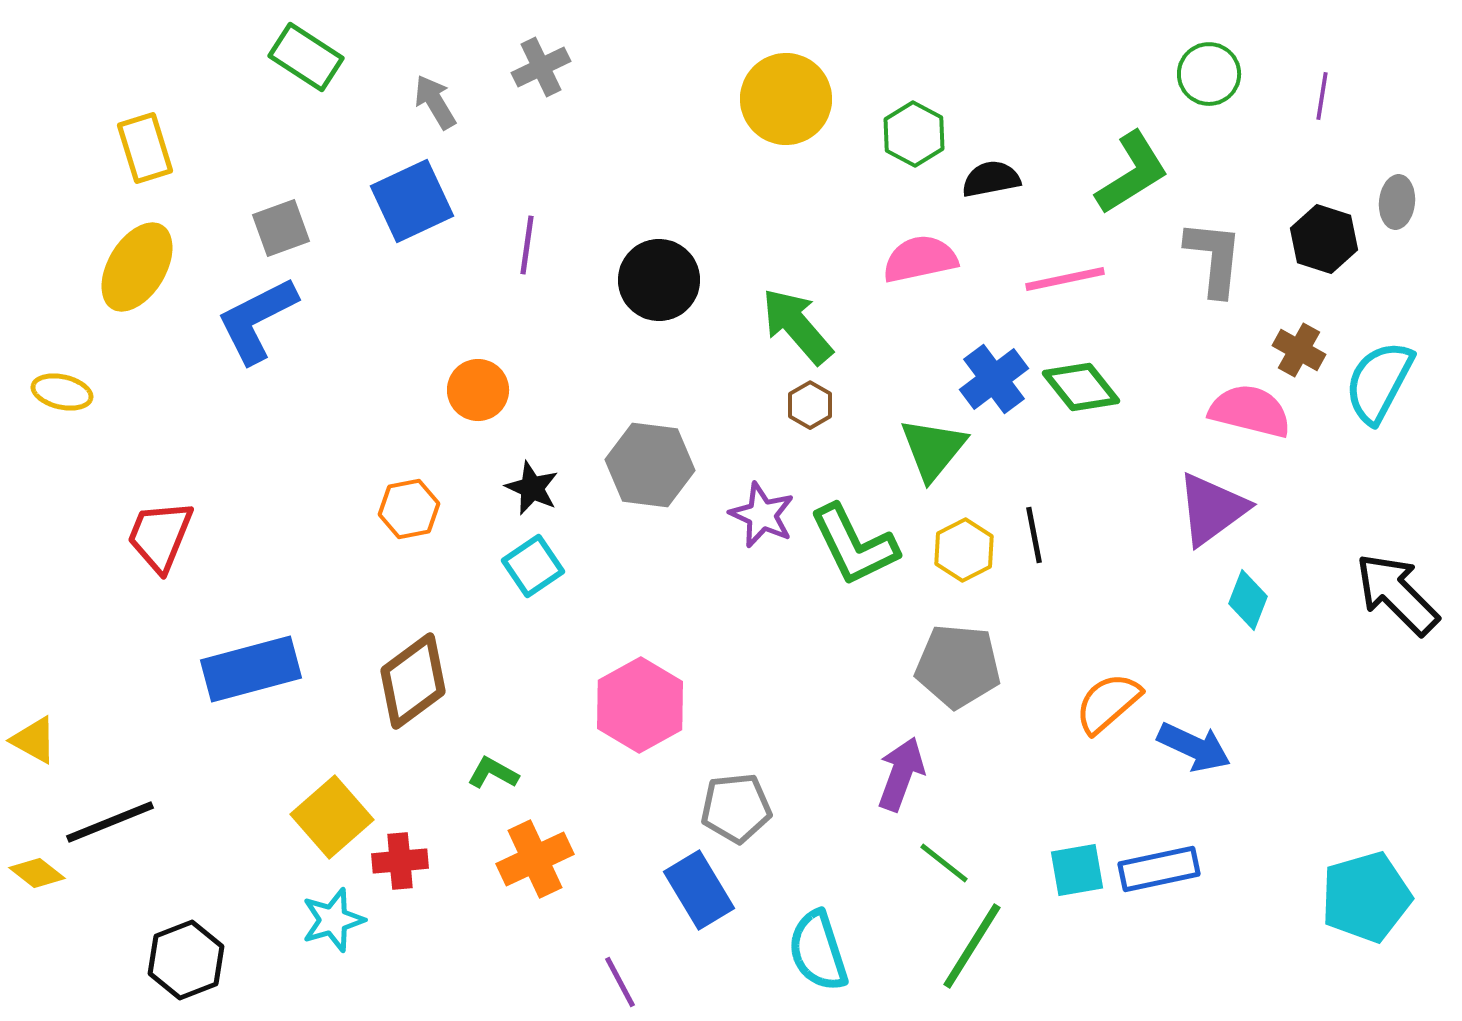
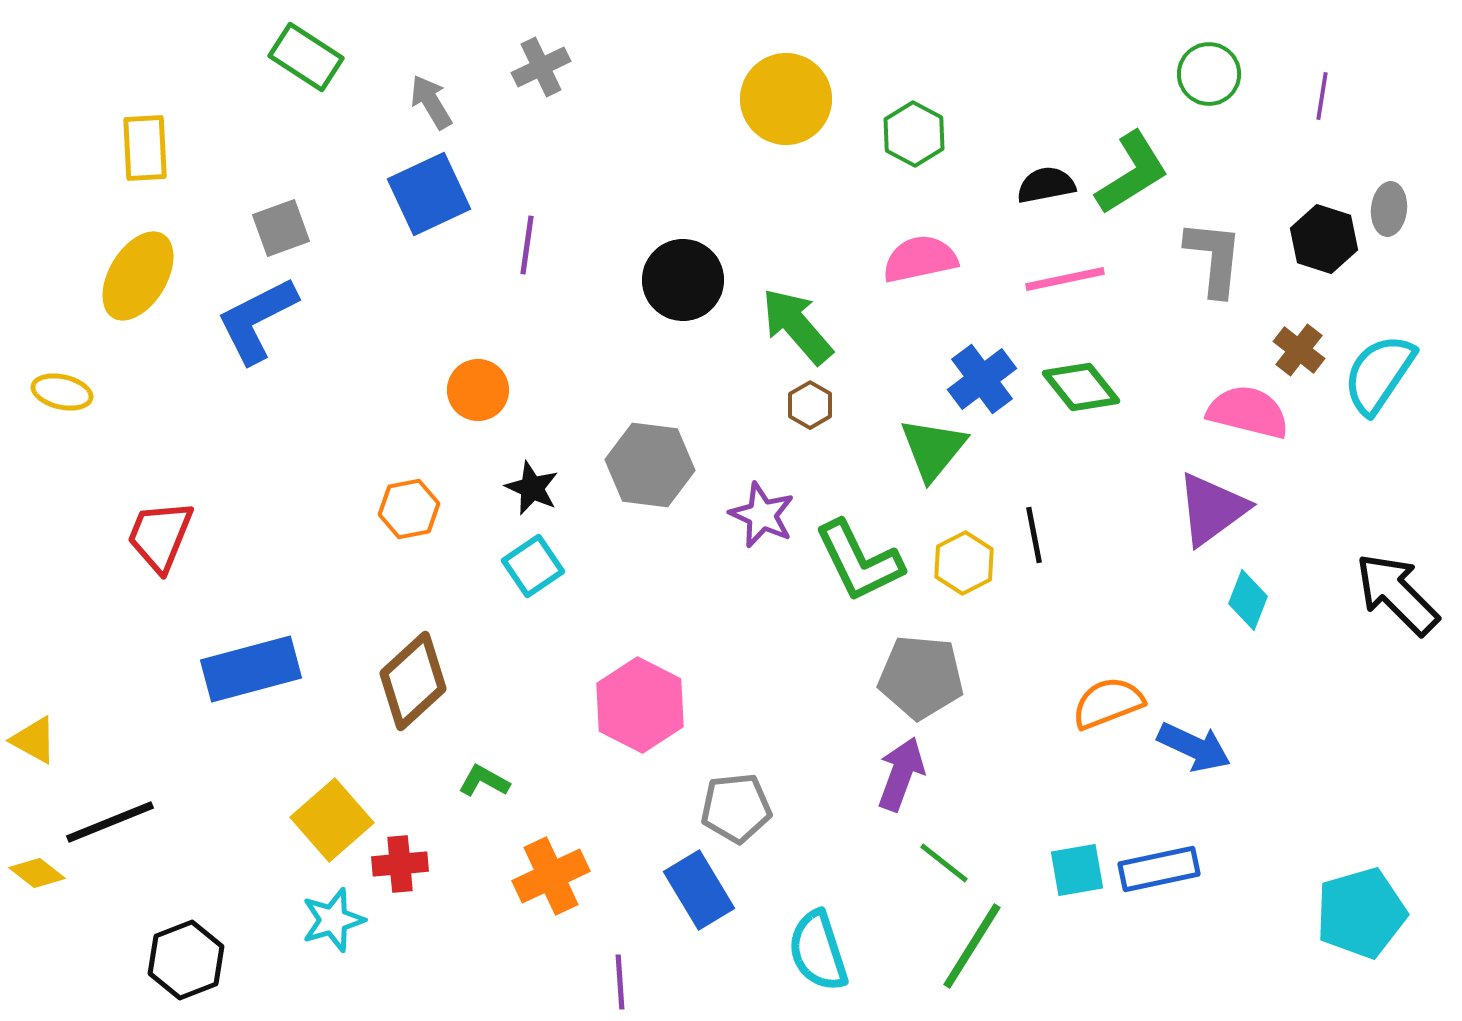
gray arrow at (435, 102): moved 4 px left
yellow rectangle at (145, 148): rotated 14 degrees clockwise
black semicircle at (991, 179): moved 55 px right, 6 px down
blue square at (412, 201): moved 17 px right, 7 px up
gray ellipse at (1397, 202): moved 8 px left, 7 px down
yellow ellipse at (137, 267): moved 1 px right, 9 px down
black circle at (659, 280): moved 24 px right
brown cross at (1299, 350): rotated 9 degrees clockwise
blue cross at (994, 379): moved 12 px left
cyan semicircle at (1379, 382): moved 8 px up; rotated 6 degrees clockwise
pink semicircle at (1250, 411): moved 2 px left, 1 px down
green L-shape at (854, 545): moved 5 px right, 16 px down
yellow hexagon at (964, 550): moved 13 px down
gray pentagon at (958, 666): moved 37 px left, 11 px down
brown diamond at (413, 681): rotated 6 degrees counterclockwise
orange semicircle at (1108, 703): rotated 20 degrees clockwise
pink hexagon at (640, 705): rotated 4 degrees counterclockwise
green L-shape at (493, 773): moved 9 px left, 8 px down
yellow square at (332, 817): moved 3 px down
orange cross at (535, 859): moved 16 px right, 17 px down
red cross at (400, 861): moved 3 px down
cyan pentagon at (1366, 897): moved 5 px left, 16 px down
purple line at (620, 982): rotated 24 degrees clockwise
